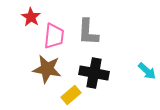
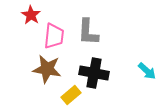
red star: moved 2 px up
